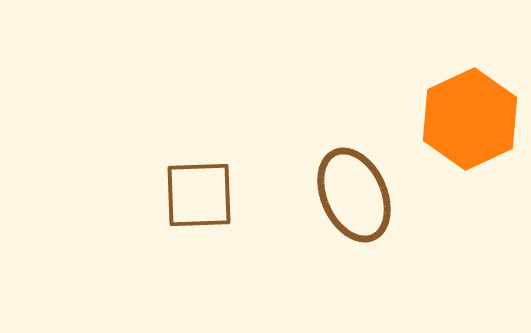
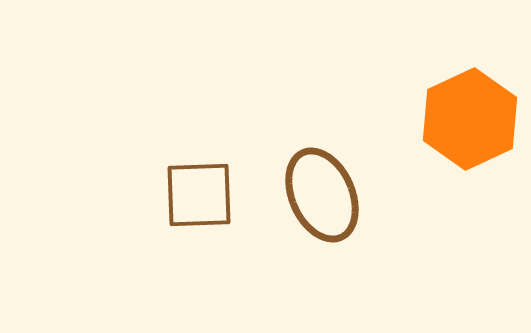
brown ellipse: moved 32 px left
